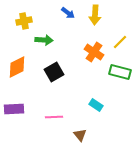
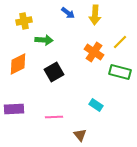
orange diamond: moved 1 px right, 3 px up
